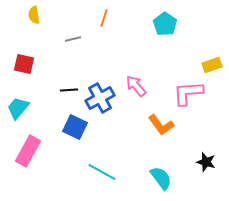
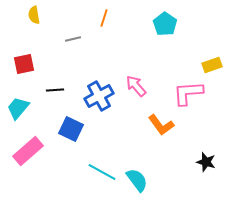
red square: rotated 25 degrees counterclockwise
black line: moved 14 px left
blue cross: moved 1 px left, 2 px up
blue square: moved 4 px left, 2 px down
pink rectangle: rotated 20 degrees clockwise
cyan semicircle: moved 24 px left, 2 px down
